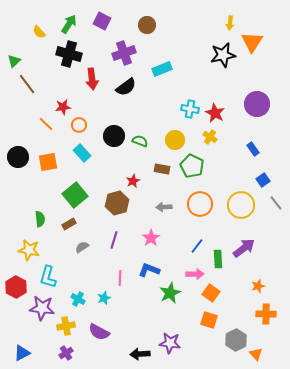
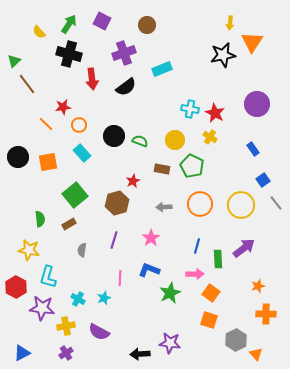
blue line at (197, 246): rotated 21 degrees counterclockwise
gray semicircle at (82, 247): moved 3 px down; rotated 48 degrees counterclockwise
